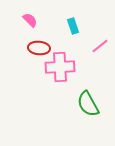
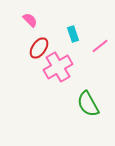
cyan rectangle: moved 8 px down
red ellipse: rotated 60 degrees counterclockwise
pink cross: moved 2 px left; rotated 28 degrees counterclockwise
